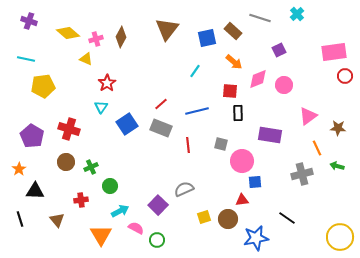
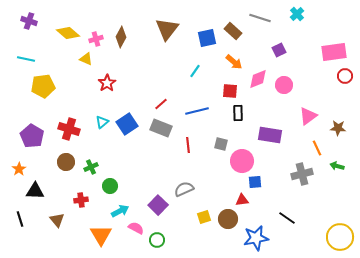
cyan triangle at (101, 107): moved 1 px right, 15 px down; rotated 16 degrees clockwise
